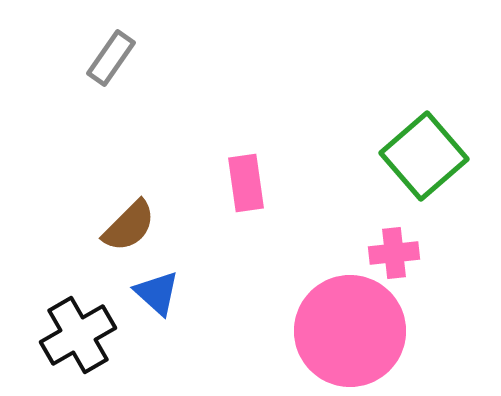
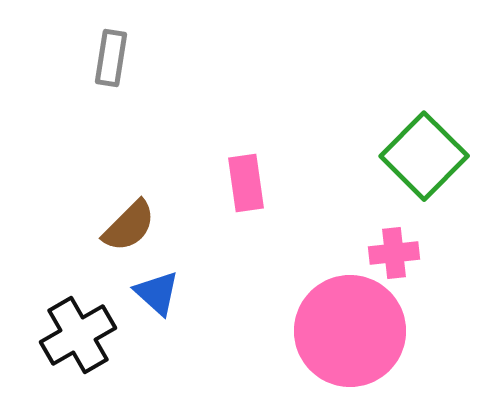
gray rectangle: rotated 26 degrees counterclockwise
green square: rotated 4 degrees counterclockwise
